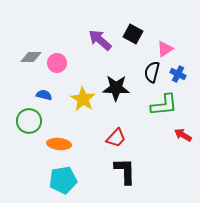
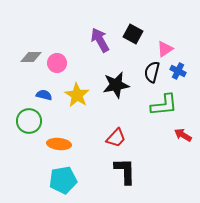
purple arrow: rotated 20 degrees clockwise
blue cross: moved 3 px up
black star: moved 3 px up; rotated 12 degrees counterclockwise
yellow star: moved 6 px left, 4 px up
